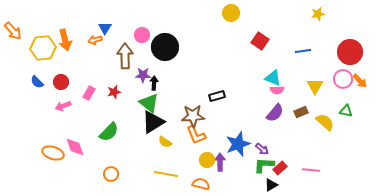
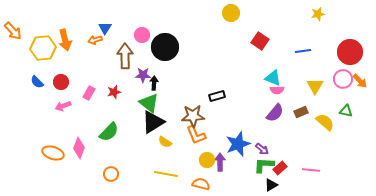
pink diamond at (75, 147): moved 4 px right, 1 px down; rotated 40 degrees clockwise
